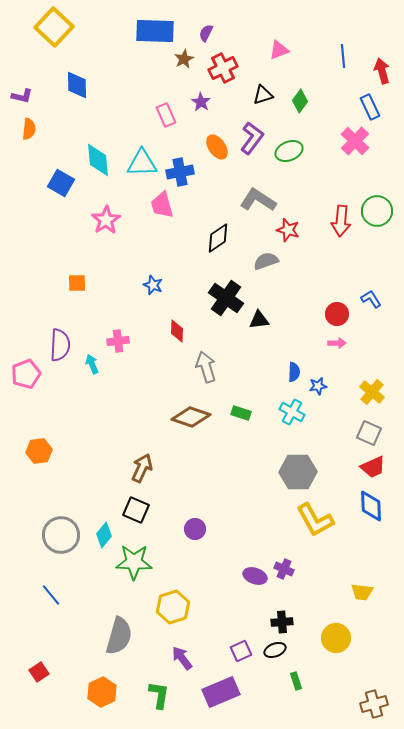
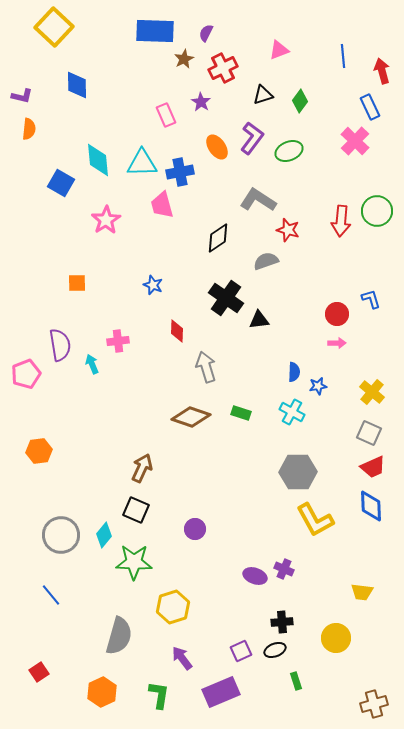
blue L-shape at (371, 299): rotated 15 degrees clockwise
purple semicircle at (60, 345): rotated 12 degrees counterclockwise
